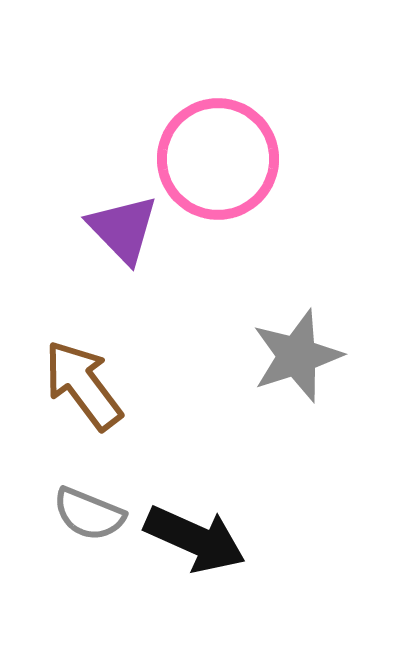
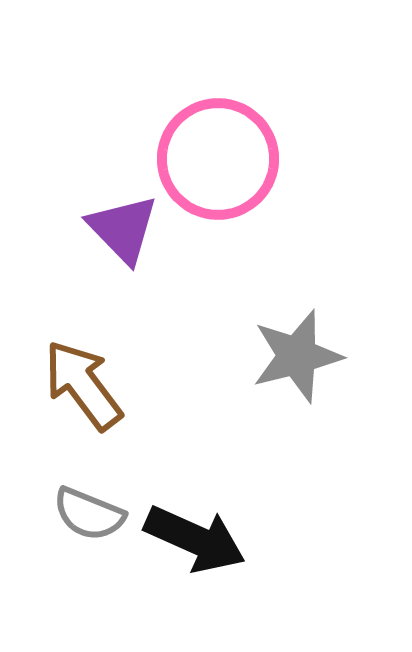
gray star: rotated 4 degrees clockwise
